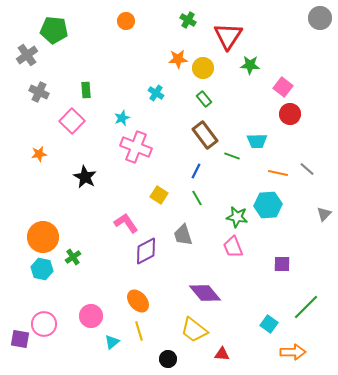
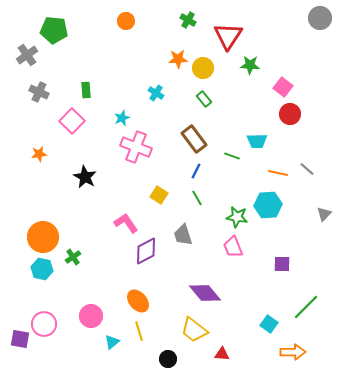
brown rectangle at (205, 135): moved 11 px left, 4 px down
